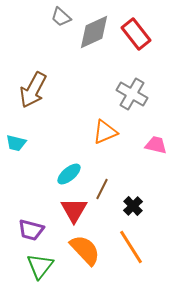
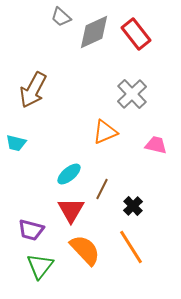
gray cross: rotated 16 degrees clockwise
red triangle: moved 3 px left
